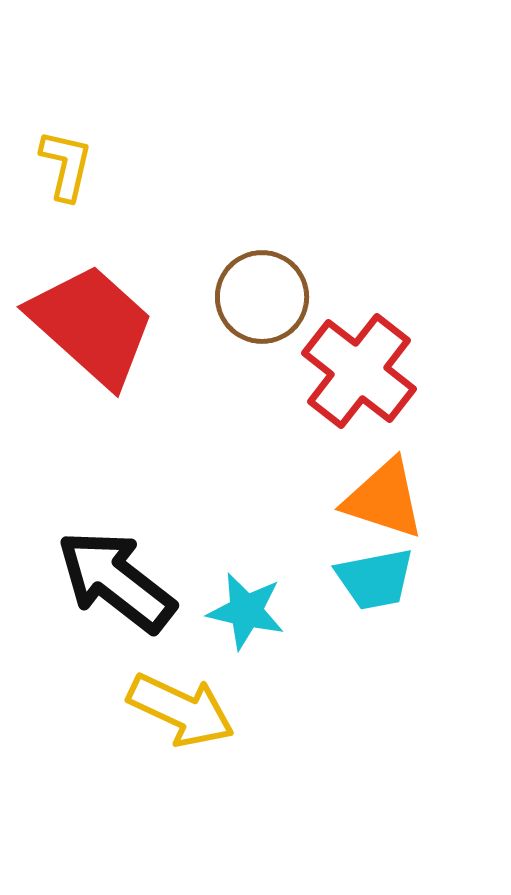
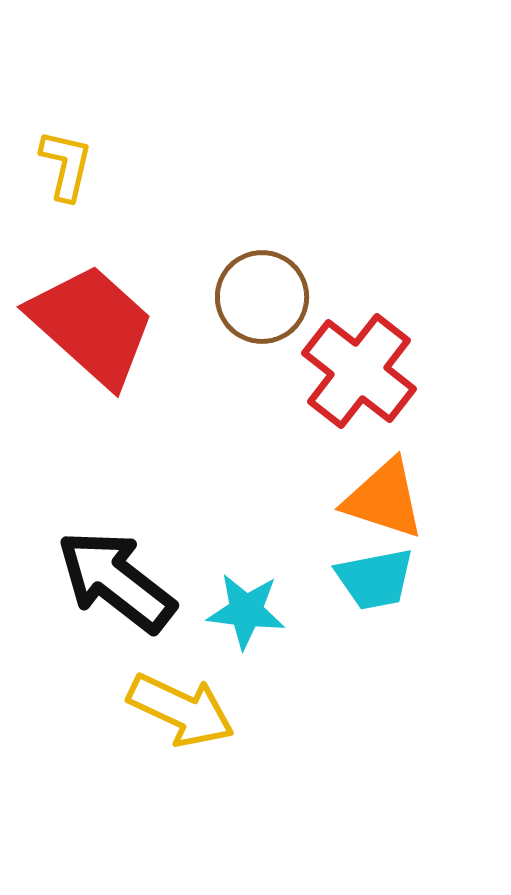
cyan star: rotated 6 degrees counterclockwise
